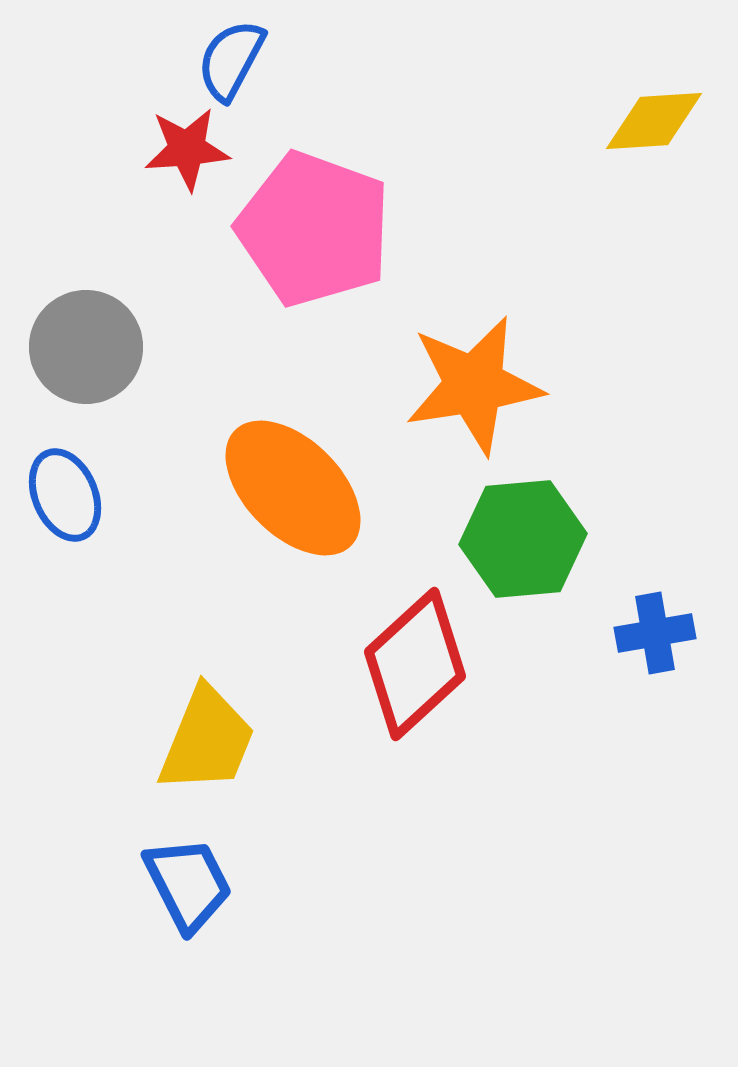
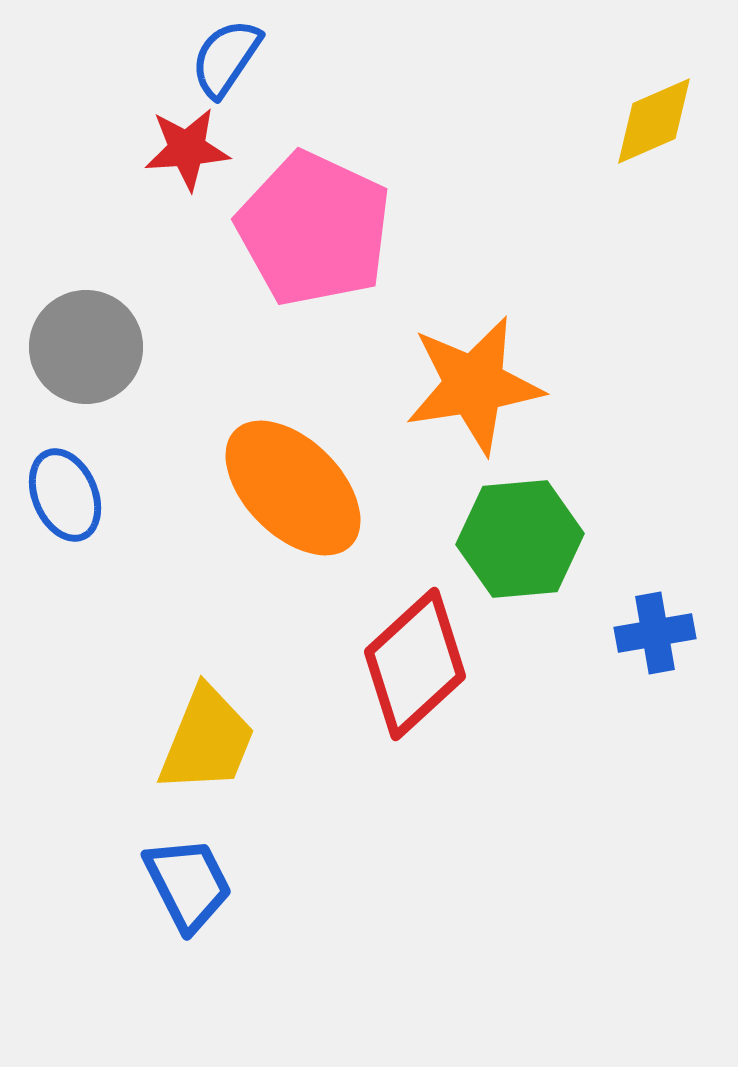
blue semicircle: moved 5 px left, 2 px up; rotated 6 degrees clockwise
yellow diamond: rotated 20 degrees counterclockwise
pink pentagon: rotated 5 degrees clockwise
green hexagon: moved 3 px left
